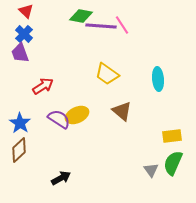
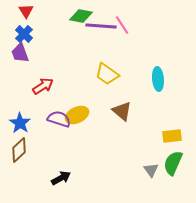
red triangle: rotated 14 degrees clockwise
purple semicircle: rotated 15 degrees counterclockwise
